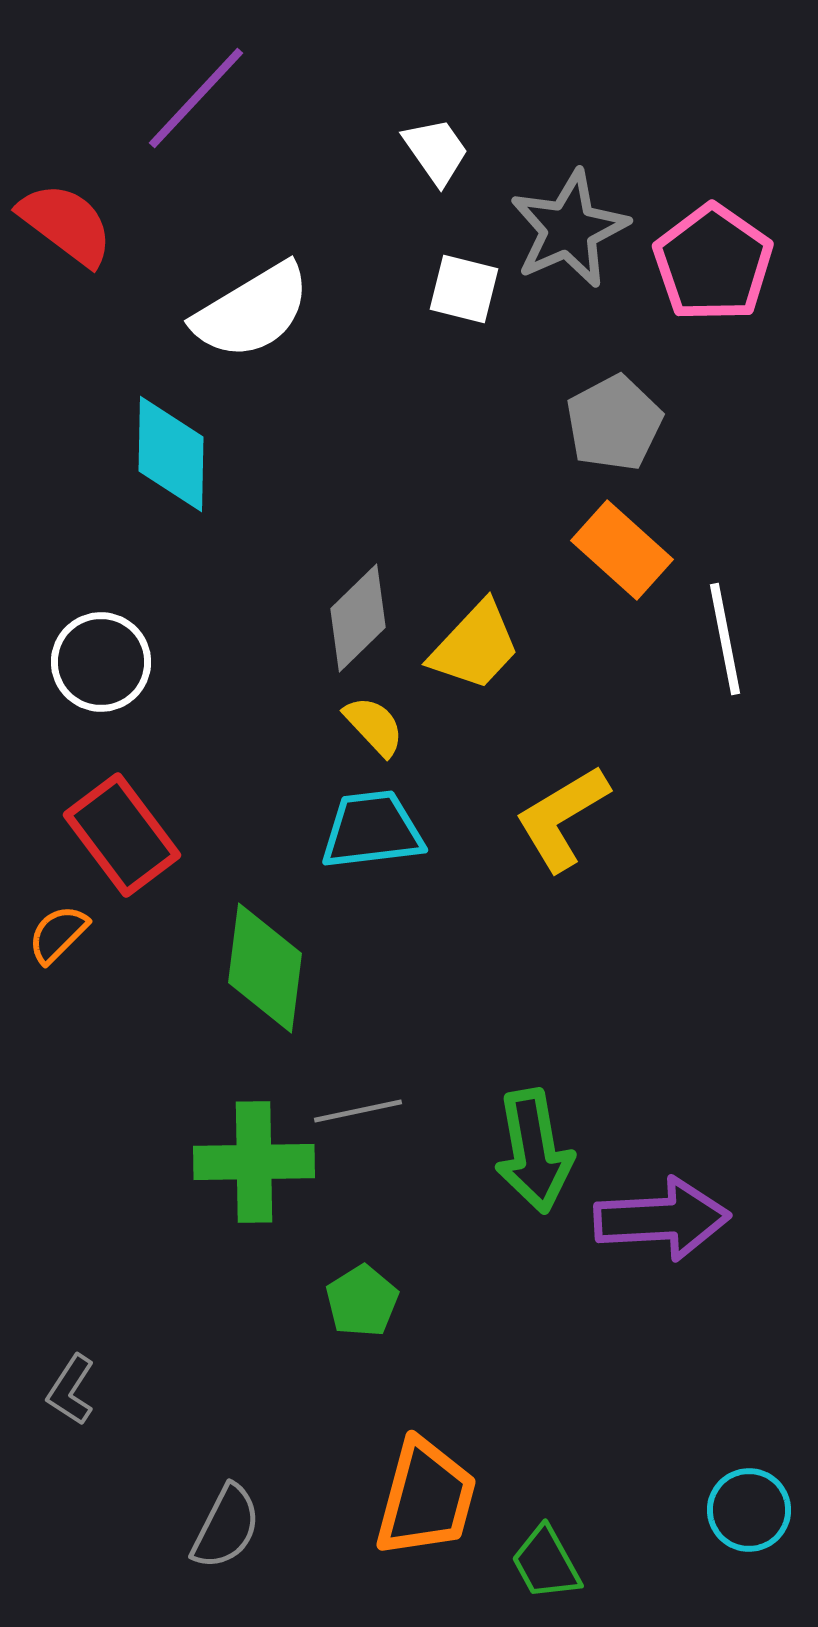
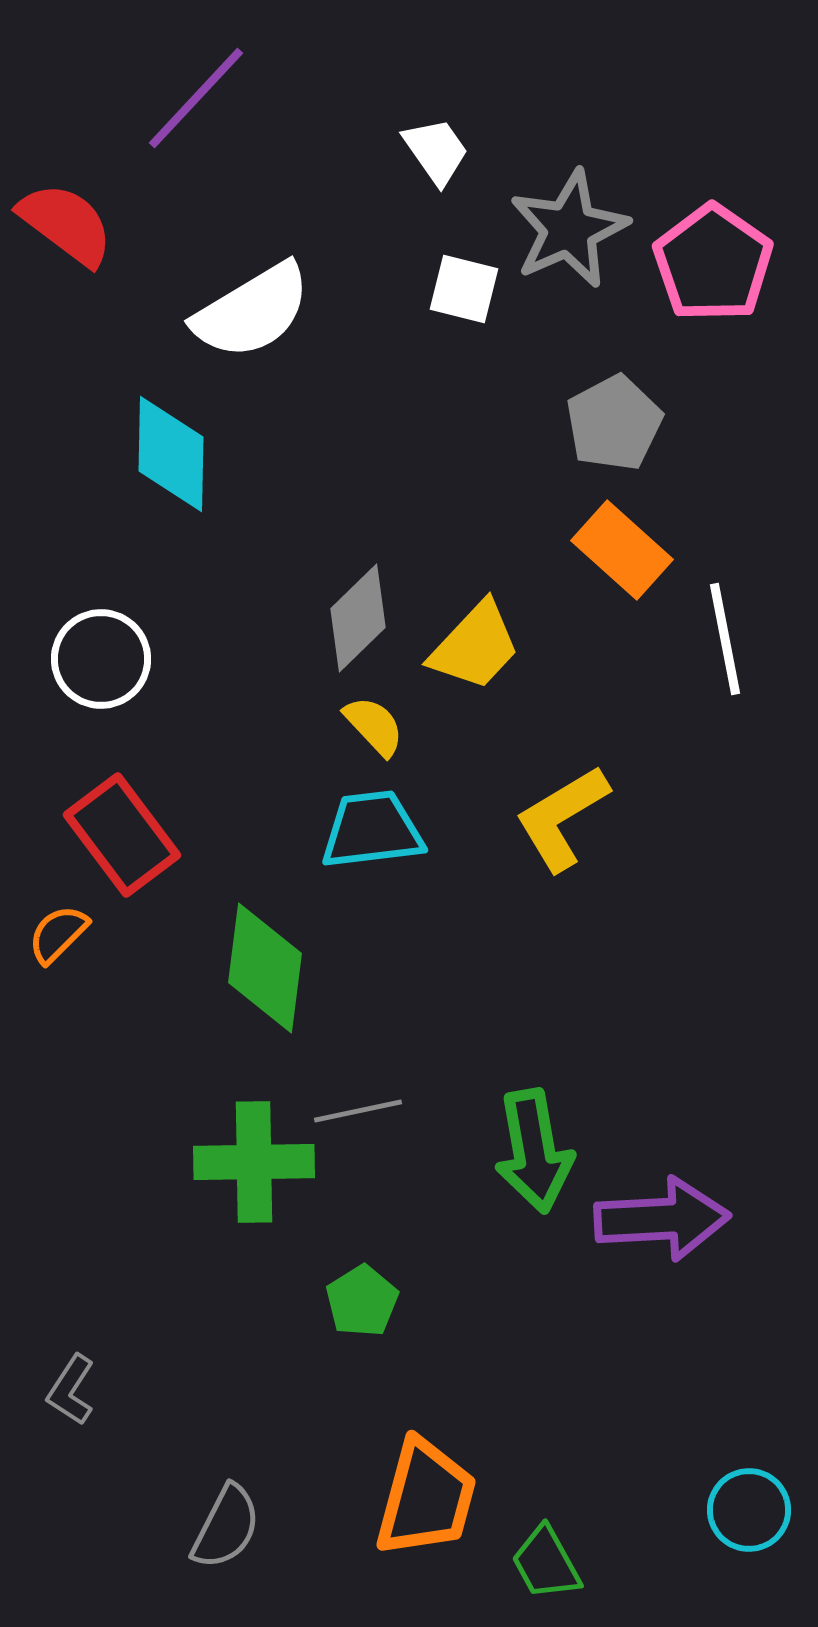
white circle: moved 3 px up
